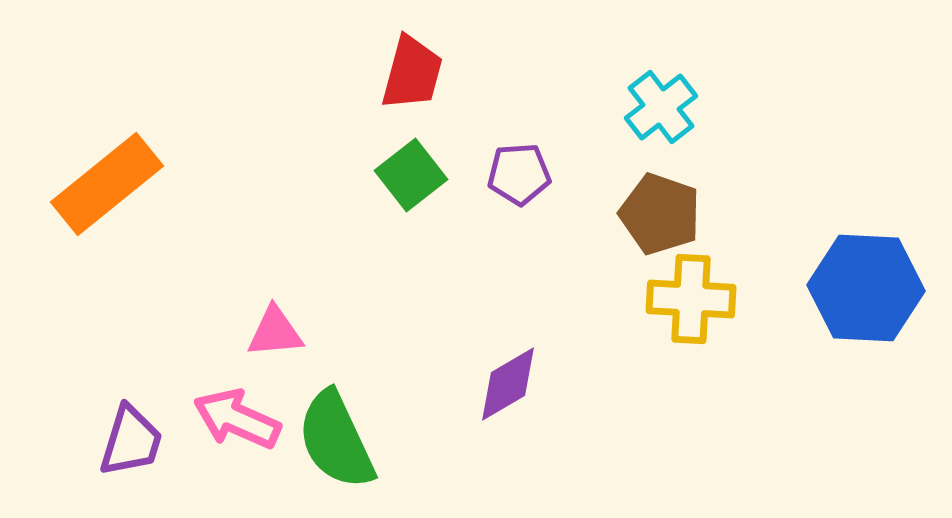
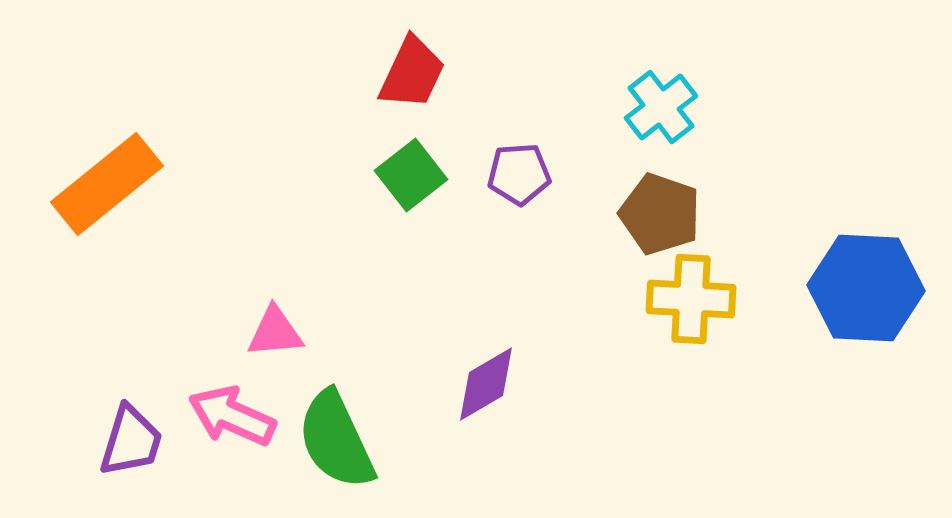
red trapezoid: rotated 10 degrees clockwise
purple diamond: moved 22 px left
pink arrow: moved 5 px left, 3 px up
